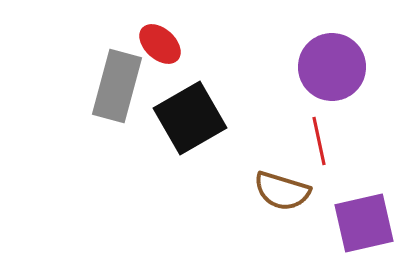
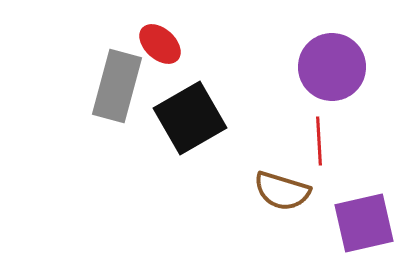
red line: rotated 9 degrees clockwise
